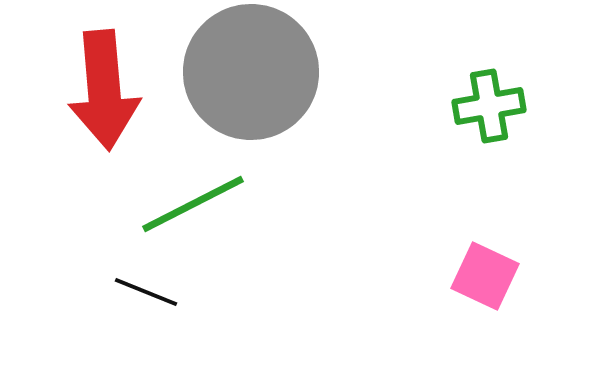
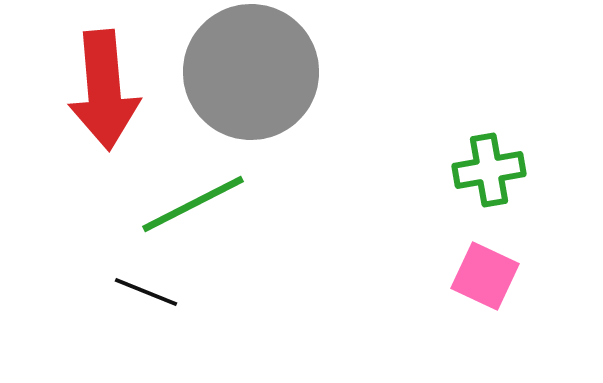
green cross: moved 64 px down
